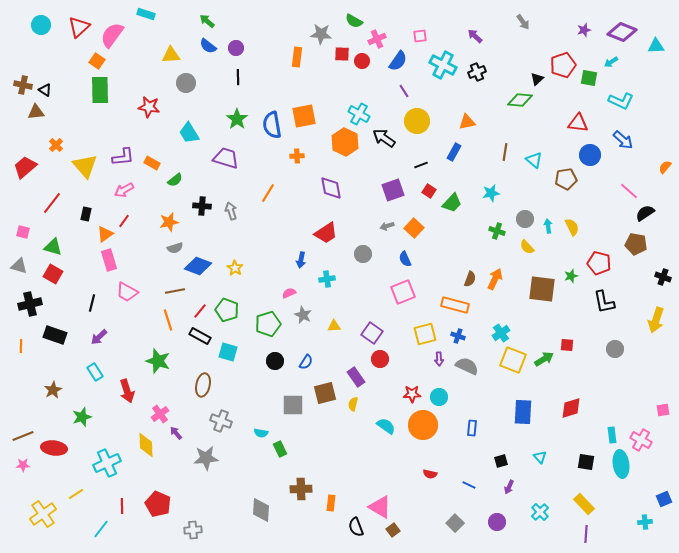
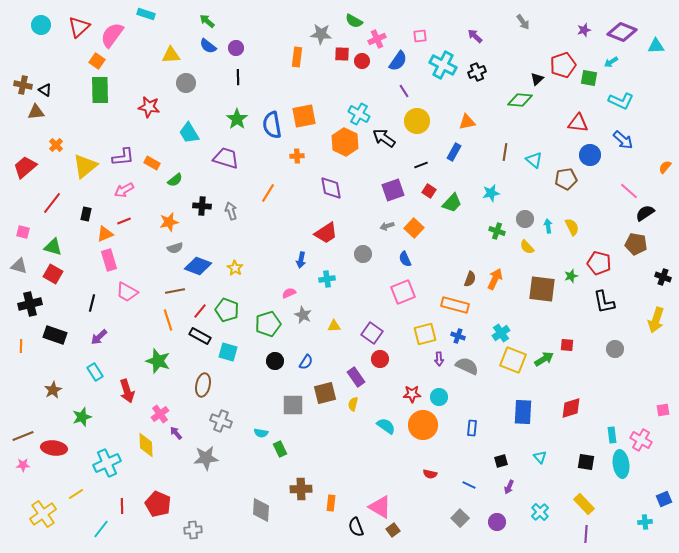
yellow triangle at (85, 166): rotated 32 degrees clockwise
red line at (124, 221): rotated 32 degrees clockwise
orange triangle at (105, 234): rotated 12 degrees clockwise
gray square at (455, 523): moved 5 px right, 5 px up
